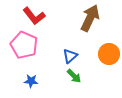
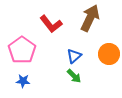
red L-shape: moved 17 px right, 8 px down
pink pentagon: moved 2 px left, 5 px down; rotated 12 degrees clockwise
blue triangle: moved 4 px right
blue star: moved 8 px left
